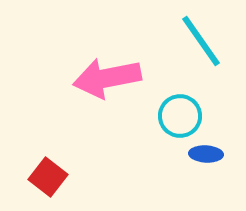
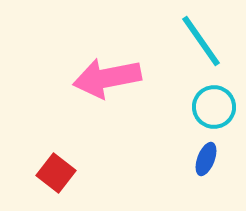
cyan circle: moved 34 px right, 9 px up
blue ellipse: moved 5 px down; rotated 72 degrees counterclockwise
red square: moved 8 px right, 4 px up
